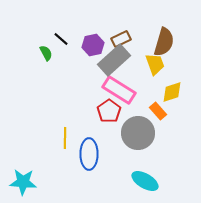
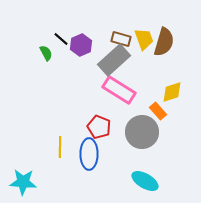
brown rectangle: rotated 42 degrees clockwise
purple hexagon: moved 12 px left; rotated 10 degrees counterclockwise
yellow trapezoid: moved 11 px left, 25 px up
red pentagon: moved 10 px left, 16 px down; rotated 15 degrees counterclockwise
gray circle: moved 4 px right, 1 px up
yellow line: moved 5 px left, 9 px down
